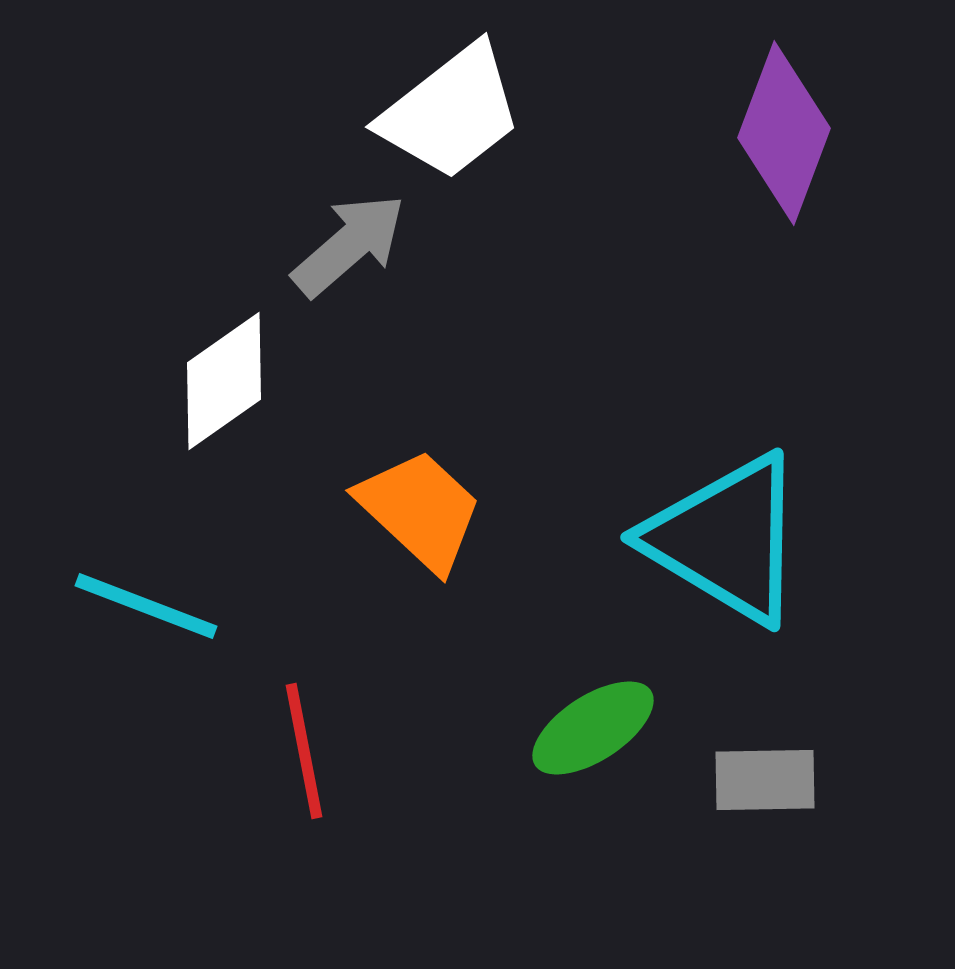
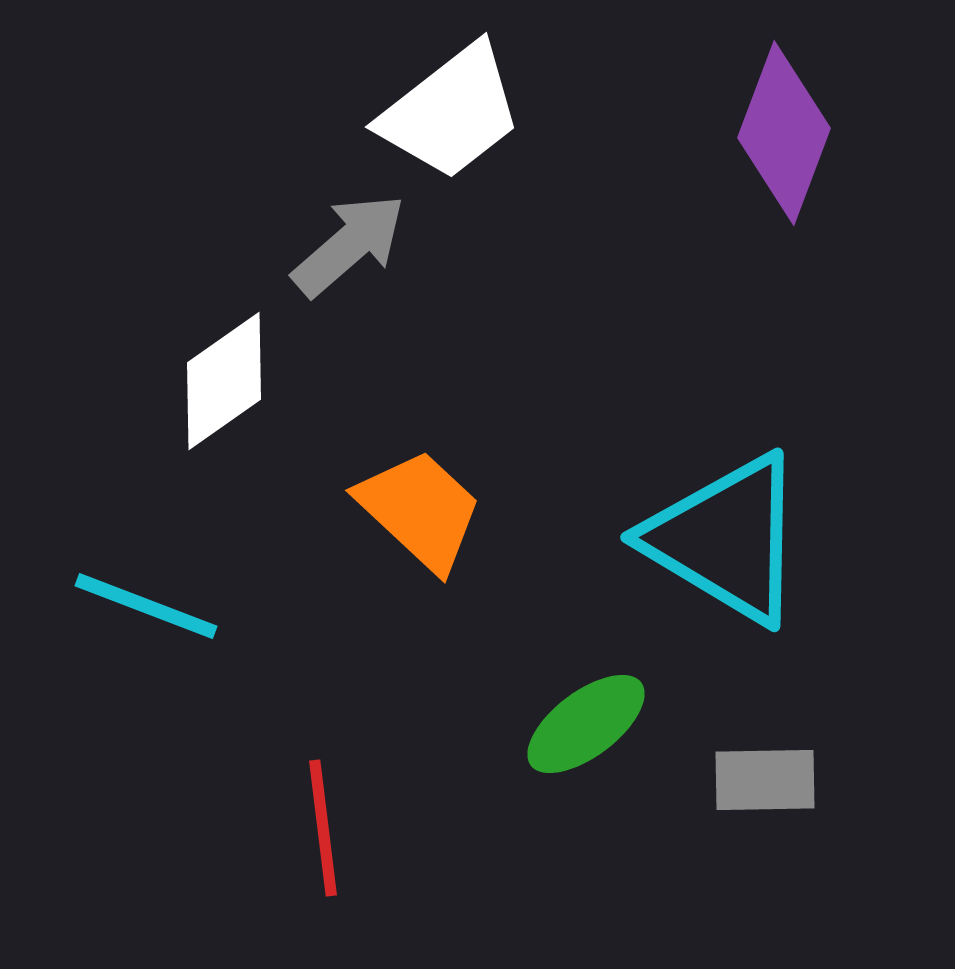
green ellipse: moved 7 px left, 4 px up; rotated 4 degrees counterclockwise
red line: moved 19 px right, 77 px down; rotated 4 degrees clockwise
